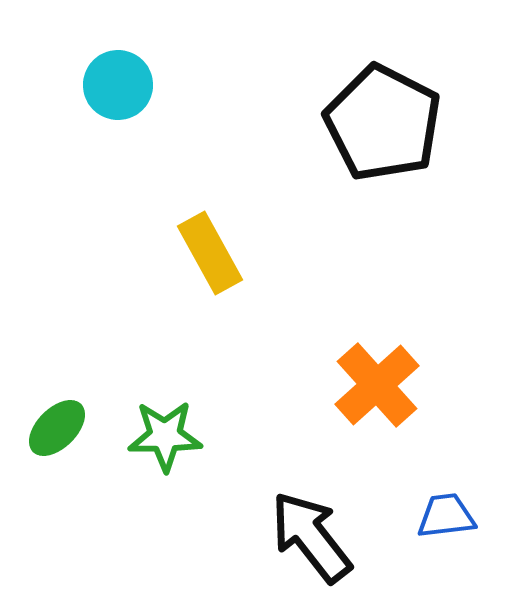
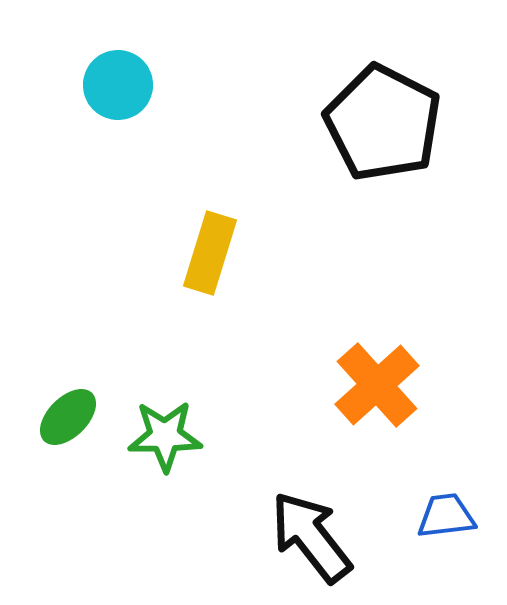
yellow rectangle: rotated 46 degrees clockwise
green ellipse: moved 11 px right, 11 px up
